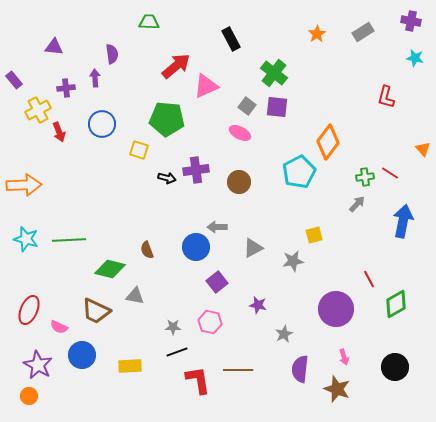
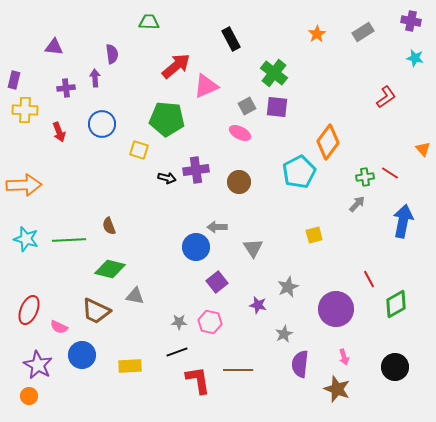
purple rectangle at (14, 80): rotated 54 degrees clockwise
red L-shape at (386, 97): rotated 140 degrees counterclockwise
gray square at (247, 106): rotated 24 degrees clockwise
yellow cross at (38, 110): moved 13 px left; rotated 30 degrees clockwise
gray triangle at (253, 248): rotated 35 degrees counterclockwise
brown semicircle at (147, 250): moved 38 px left, 24 px up
gray star at (293, 261): moved 5 px left, 26 px down; rotated 15 degrees counterclockwise
gray star at (173, 327): moved 6 px right, 5 px up
purple semicircle at (300, 369): moved 5 px up
